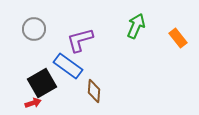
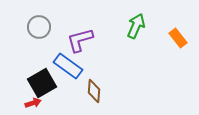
gray circle: moved 5 px right, 2 px up
